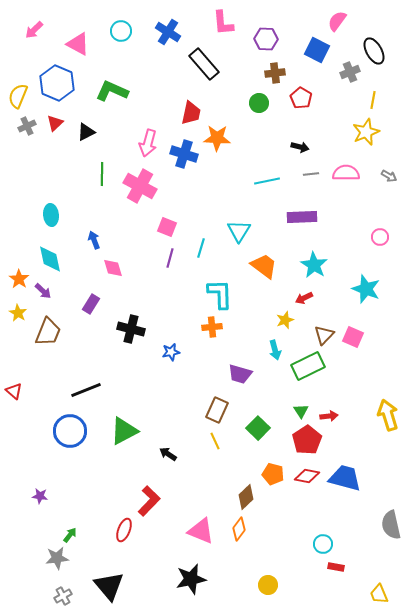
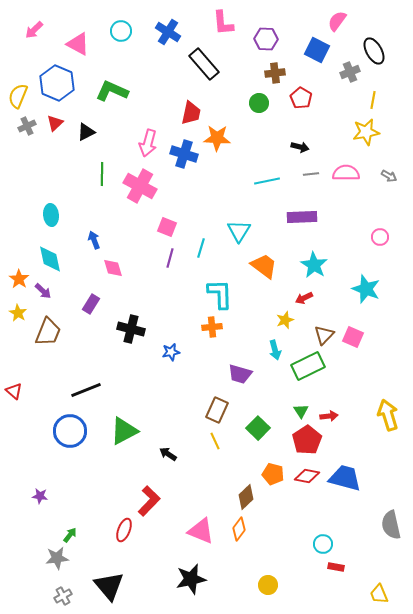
yellow star at (366, 132): rotated 12 degrees clockwise
